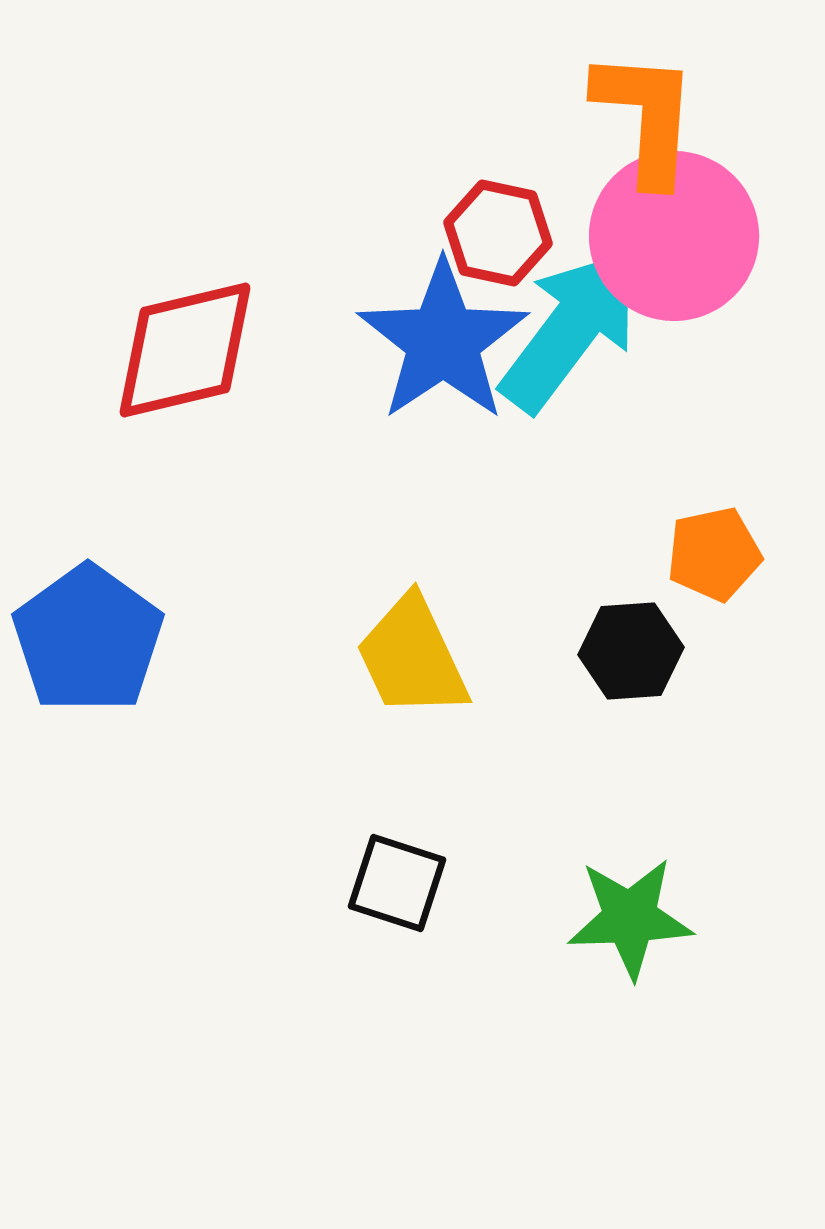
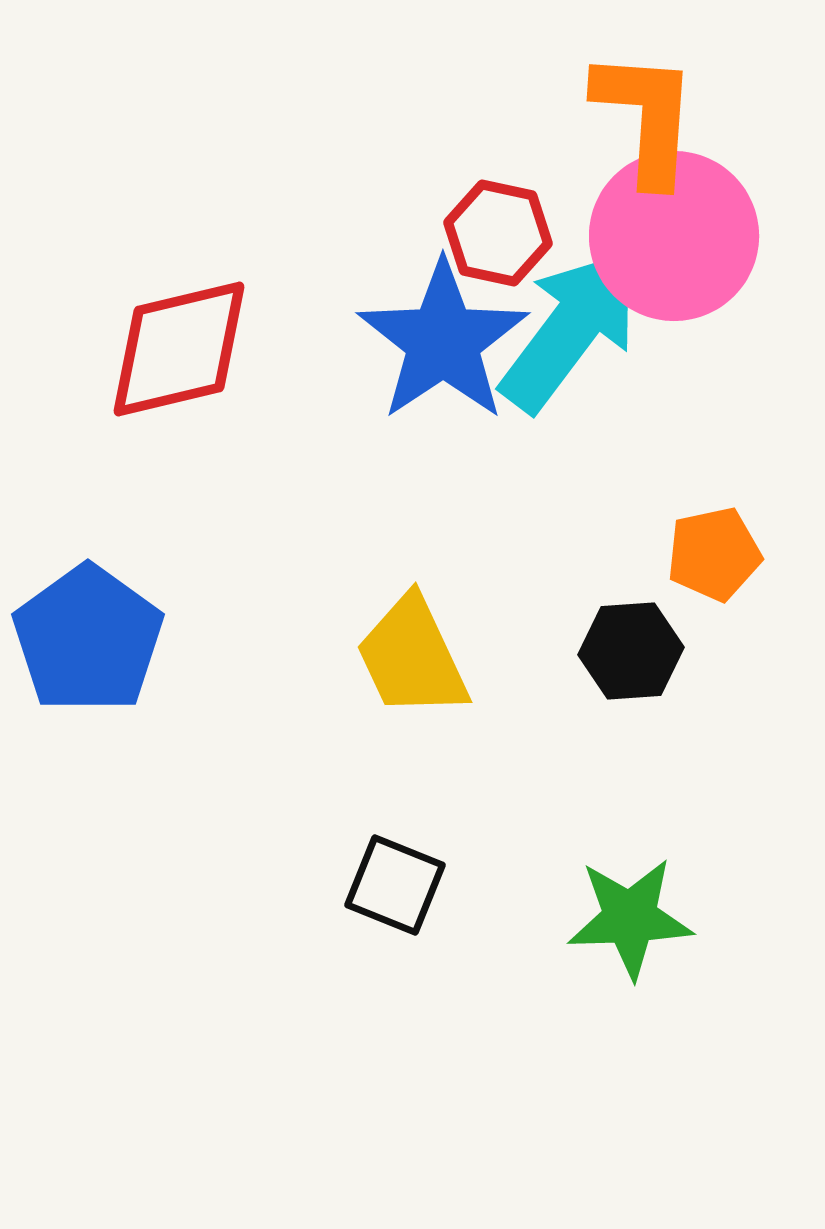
red diamond: moved 6 px left, 1 px up
black square: moved 2 px left, 2 px down; rotated 4 degrees clockwise
